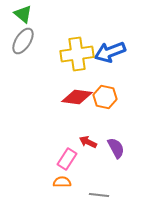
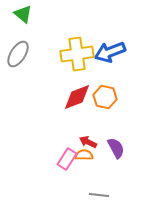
gray ellipse: moved 5 px left, 13 px down
red diamond: rotated 28 degrees counterclockwise
orange semicircle: moved 22 px right, 27 px up
